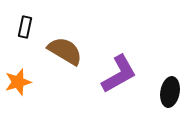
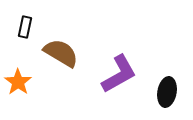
brown semicircle: moved 4 px left, 2 px down
orange star: rotated 20 degrees counterclockwise
black ellipse: moved 3 px left
